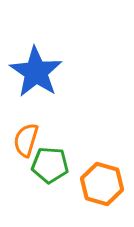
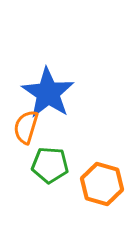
blue star: moved 12 px right, 21 px down
orange semicircle: moved 13 px up
